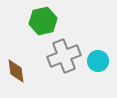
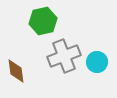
cyan circle: moved 1 px left, 1 px down
